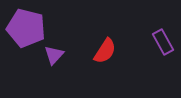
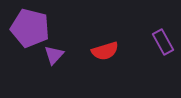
purple pentagon: moved 4 px right
red semicircle: rotated 40 degrees clockwise
